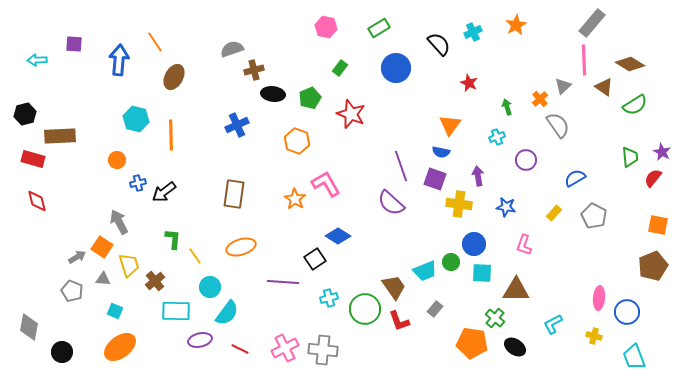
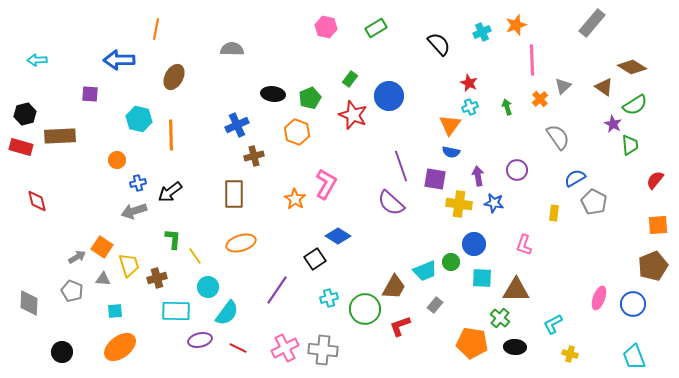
orange star at (516, 25): rotated 10 degrees clockwise
green rectangle at (379, 28): moved 3 px left
cyan cross at (473, 32): moved 9 px right
orange line at (155, 42): moved 1 px right, 13 px up; rotated 45 degrees clockwise
purple square at (74, 44): moved 16 px right, 50 px down
gray semicircle at (232, 49): rotated 20 degrees clockwise
blue arrow at (119, 60): rotated 96 degrees counterclockwise
pink line at (584, 60): moved 52 px left
brown diamond at (630, 64): moved 2 px right, 3 px down
green rectangle at (340, 68): moved 10 px right, 11 px down
blue circle at (396, 68): moved 7 px left, 28 px down
brown cross at (254, 70): moved 86 px down
red star at (351, 114): moved 2 px right, 1 px down
cyan hexagon at (136, 119): moved 3 px right
gray semicircle at (558, 125): moved 12 px down
cyan cross at (497, 137): moved 27 px left, 30 px up
orange hexagon at (297, 141): moved 9 px up
blue semicircle at (441, 152): moved 10 px right
purple star at (662, 152): moved 49 px left, 28 px up
green trapezoid at (630, 157): moved 12 px up
red rectangle at (33, 159): moved 12 px left, 12 px up
purple circle at (526, 160): moved 9 px left, 10 px down
red semicircle at (653, 178): moved 2 px right, 2 px down
purple square at (435, 179): rotated 10 degrees counterclockwise
pink L-shape at (326, 184): rotated 60 degrees clockwise
black arrow at (164, 192): moved 6 px right
brown rectangle at (234, 194): rotated 8 degrees counterclockwise
blue star at (506, 207): moved 12 px left, 4 px up
yellow rectangle at (554, 213): rotated 35 degrees counterclockwise
gray pentagon at (594, 216): moved 14 px up
gray arrow at (119, 222): moved 15 px right, 11 px up; rotated 80 degrees counterclockwise
orange square at (658, 225): rotated 15 degrees counterclockwise
orange ellipse at (241, 247): moved 4 px up
cyan square at (482, 273): moved 5 px down
brown cross at (155, 281): moved 2 px right, 3 px up; rotated 24 degrees clockwise
purple line at (283, 282): moved 6 px left, 8 px down; rotated 60 degrees counterclockwise
cyan circle at (210, 287): moved 2 px left
brown trapezoid at (394, 287): rotated 64 degrees clockwise
pink ellipse at (599, 298): rotated 15 degrees clockwise
gray rectangle at (435, 309): moved 4 px up
cyan square at (115, 311): rotated 28 degrees counterclockwise
blue circle at (627, 312): moved 6 px right, 8 px up
green cross at (495, 318): moved 5 px right
red L-shape at (399, 321): moved 1 px right, 5 px down; rotated 90 degrees clockwise
gray diamond at (29, 327): moved 24 px up; rotated 8 degrees counterclockwise
yellow cross at (594, 336): moved 24 px left, 18 px down
black ellipse at (515, 347): rotated 30 degrees counterclockwise
red line at (240, 349): moved 2 px left, 1 px up
